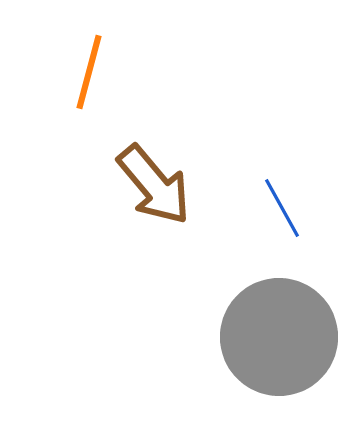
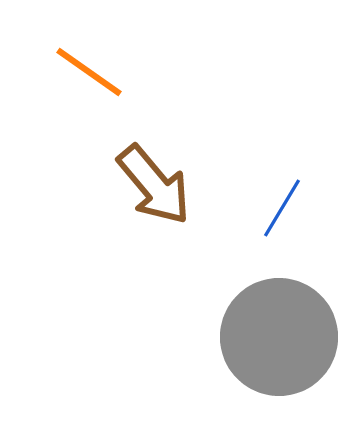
orange line: rotated 70 degrees counterclockwise
blue line: rotated 60 degrees clockwise
